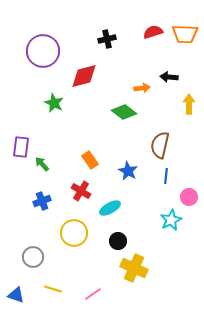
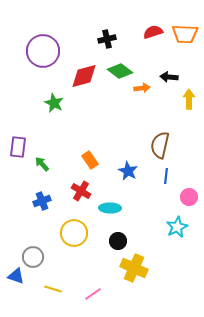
yellow arrow: moved 5 px up
green diamond: moved 4 px left, 41 px up
purple rectangle: moved 3 px left
cyan ellipse: rotated 30 degrees clockwise
cyan star: moved 6 px right, 7 px down
blue triangle: moved 19 px up
